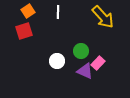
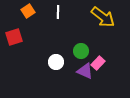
yellow arrow: rotated 10 degrees counterclockwise
red square: moved 10 px left, 6 px down
white circle: moved 1 px left, 1 px down
